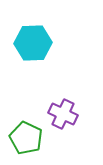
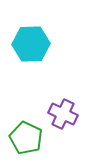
cyan hexagon: moved 2 px left, 1 px down
